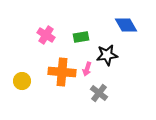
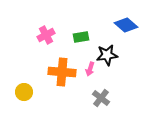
blue diamond: rotated 20 degrees counterclockwise
pink cross: rotated 30 degrees clockwise
pink arrow: moved 3 px right
yellow circle: moved 2 px right, 11 px down
gray cross: moved 2 px right, 5 px down
